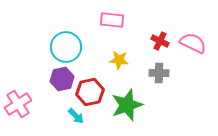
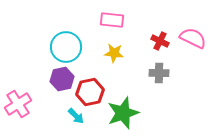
pink semicircle: moved 5 px up
yellow star: moved 5 px left, 7 px up
green star: moved 4 px left, 8 px down
